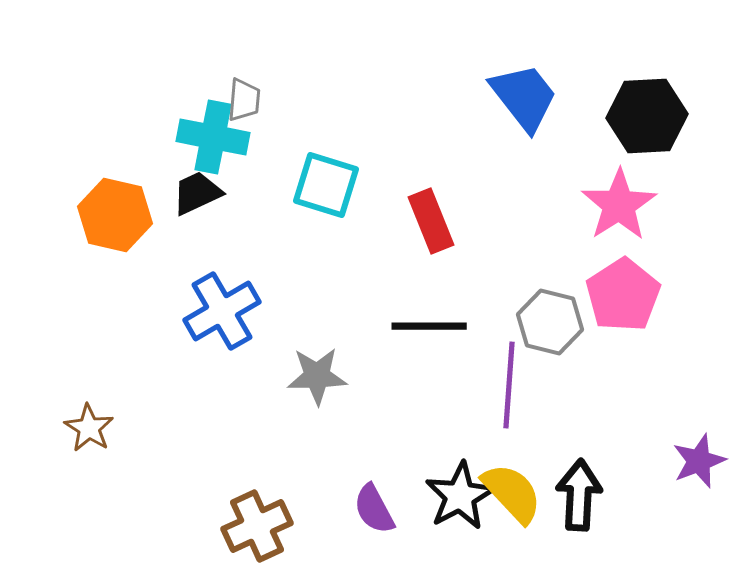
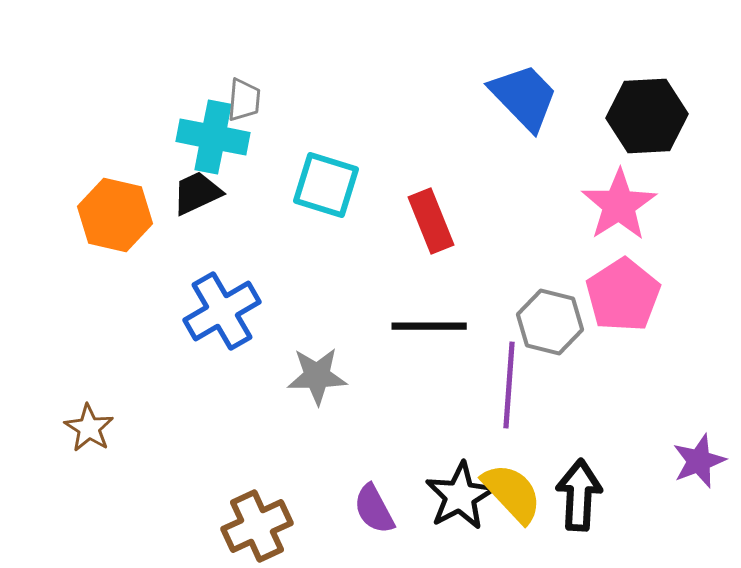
blue trapezoid: rotated 6 degrees counterclockwise
